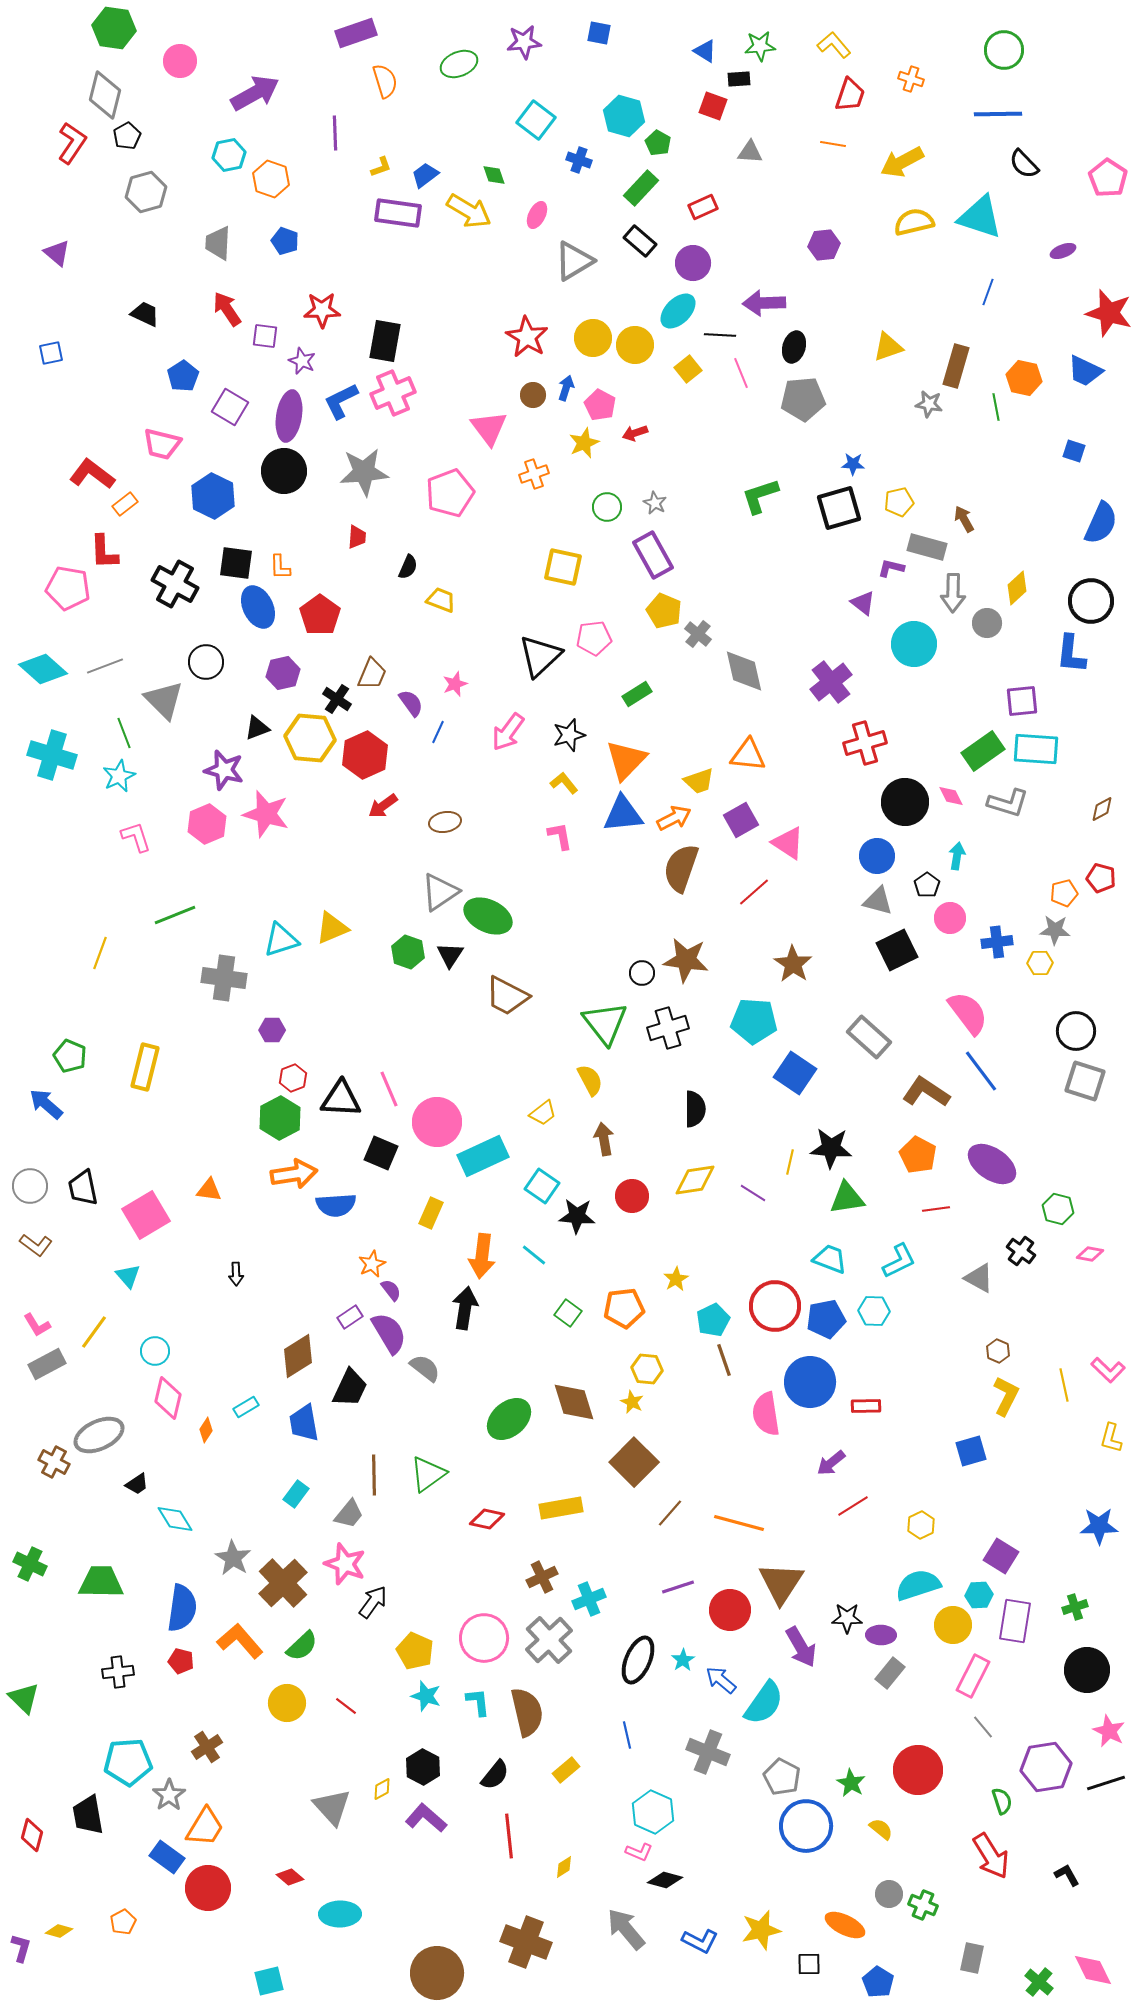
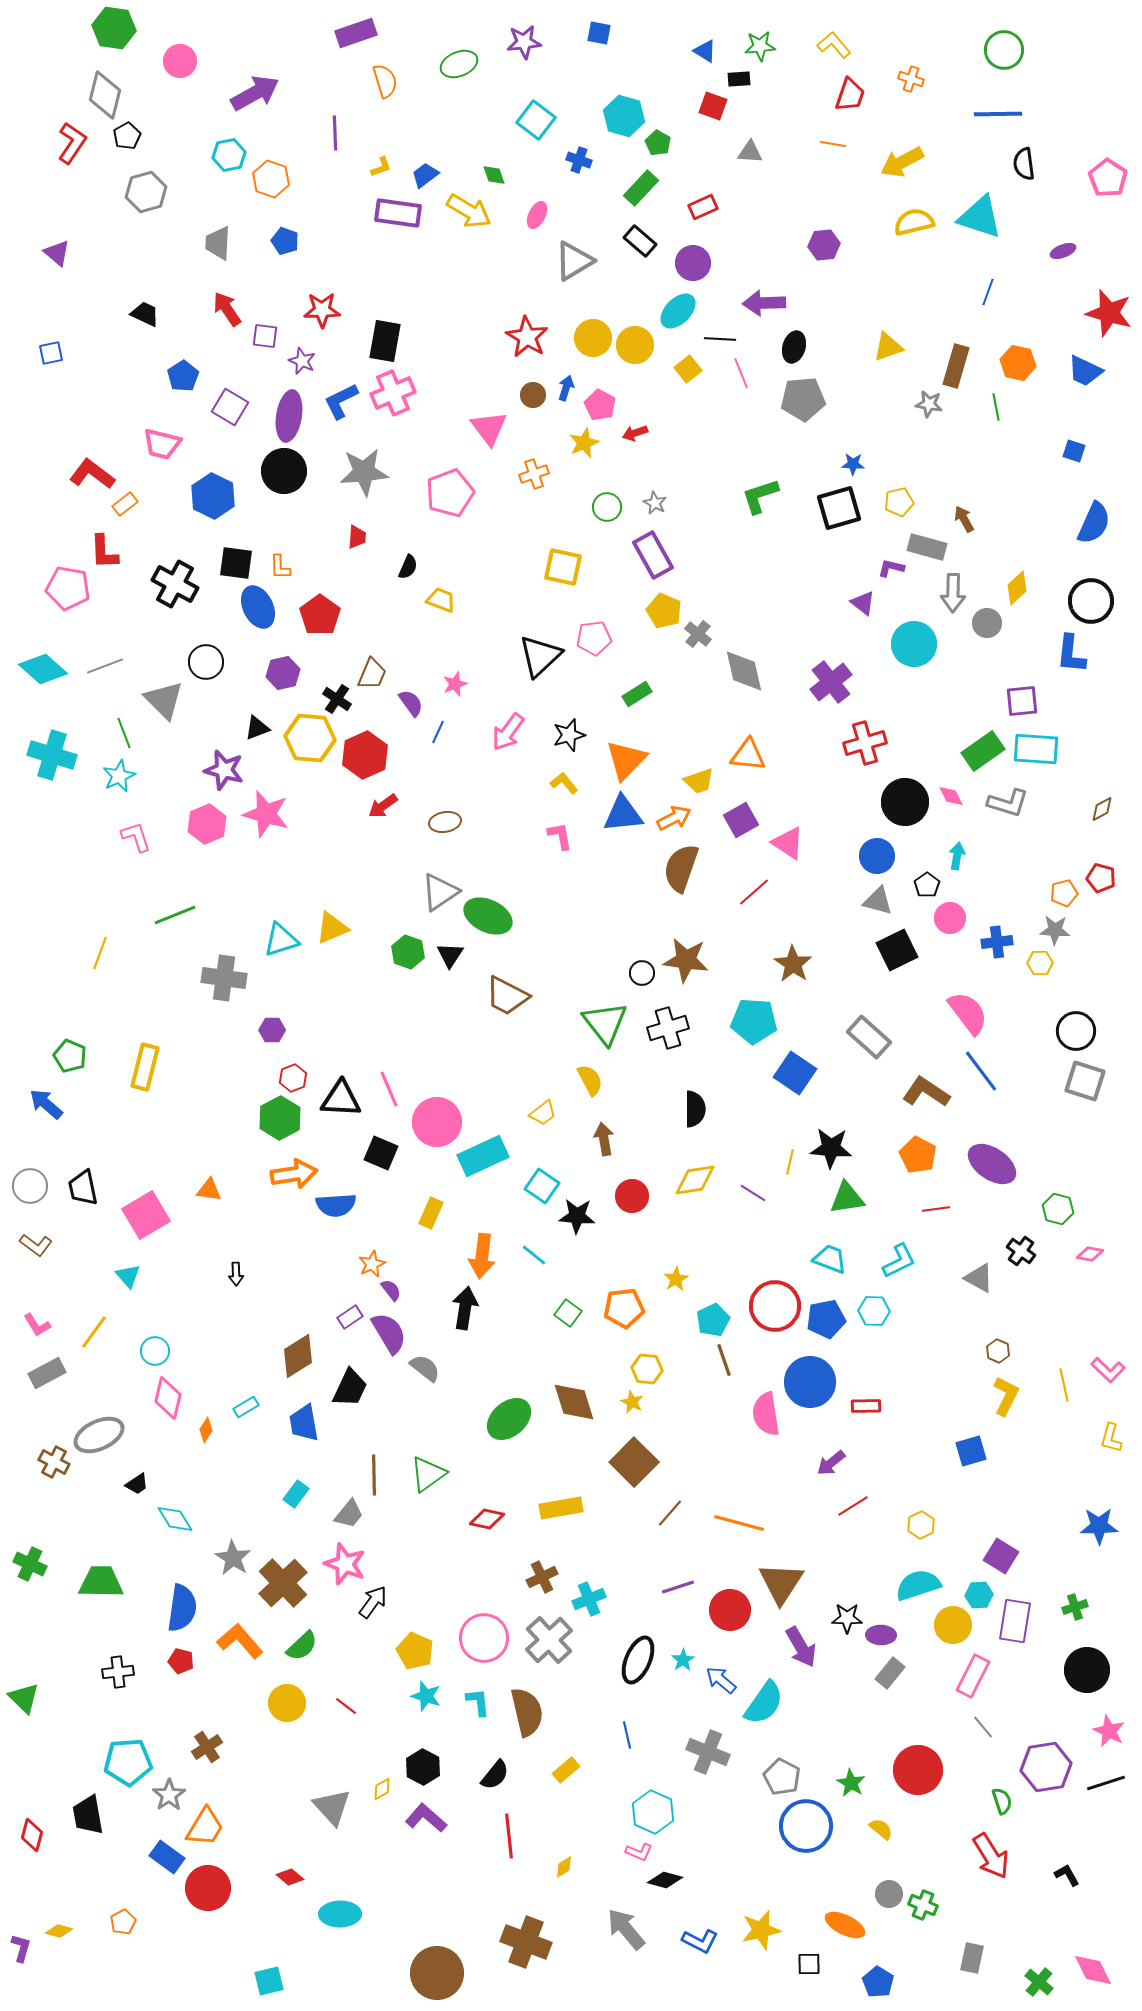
black semicircle at (1024, 164): rotated 36 degrees clockwise
black line at (720, 335): moved 4 px down
orange hexagon at (1024, 378): moved 6 px left, 15 px up
blue semicircle at (1101, 523): moved 7 px left
gray rectangle at (47, 1364): moved 9 px down
